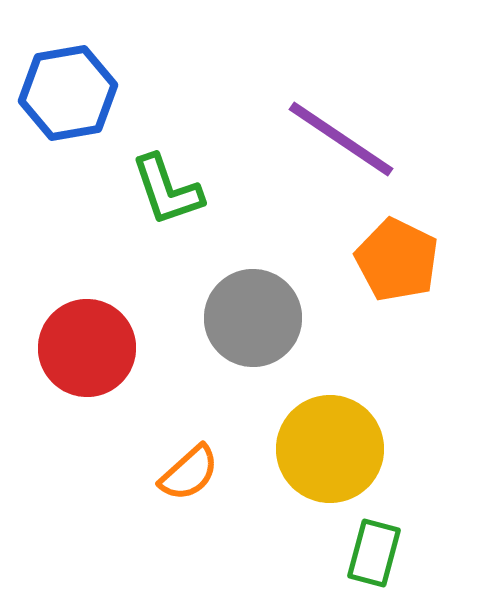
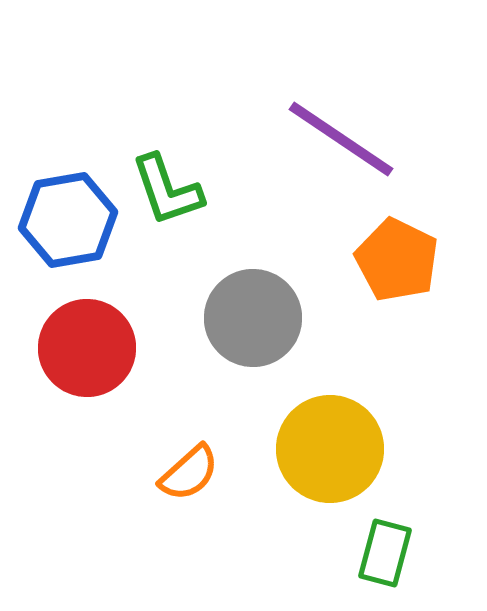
blue hexagon: moved 127 px down
green rectangle: moved 11 px right
